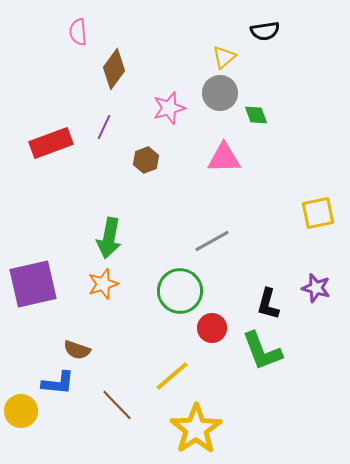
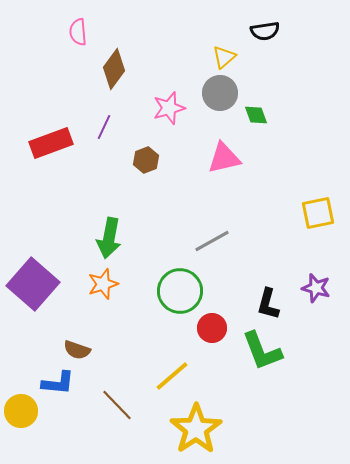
pink triangle: rotated 12 degrees counterclockwise
purple square: rotated 36 degrees counterclockwise
